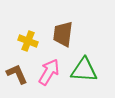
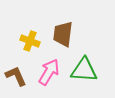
yellow cross: moved 2 px right
brown L-shape: moved 1 px left, 2 px down
